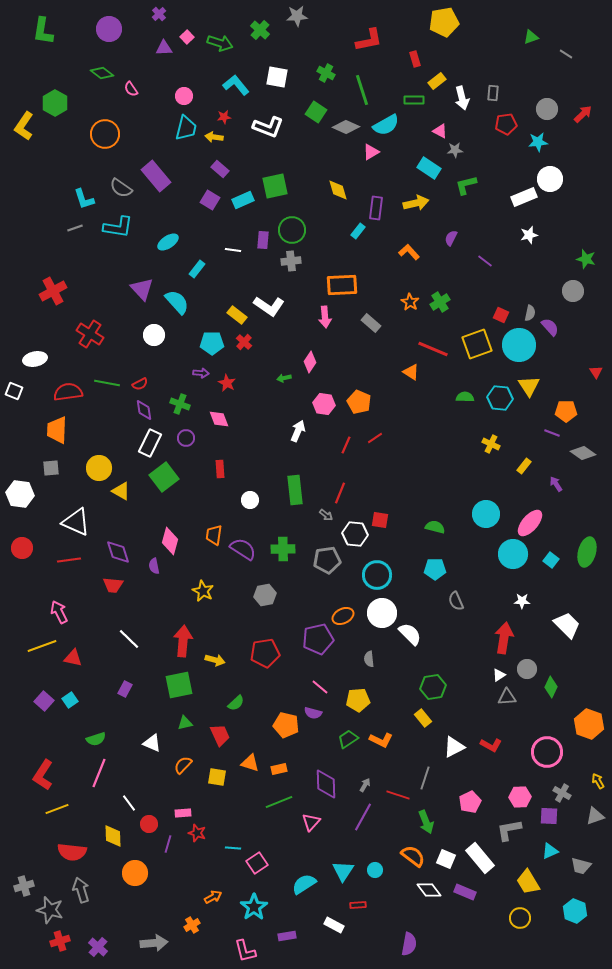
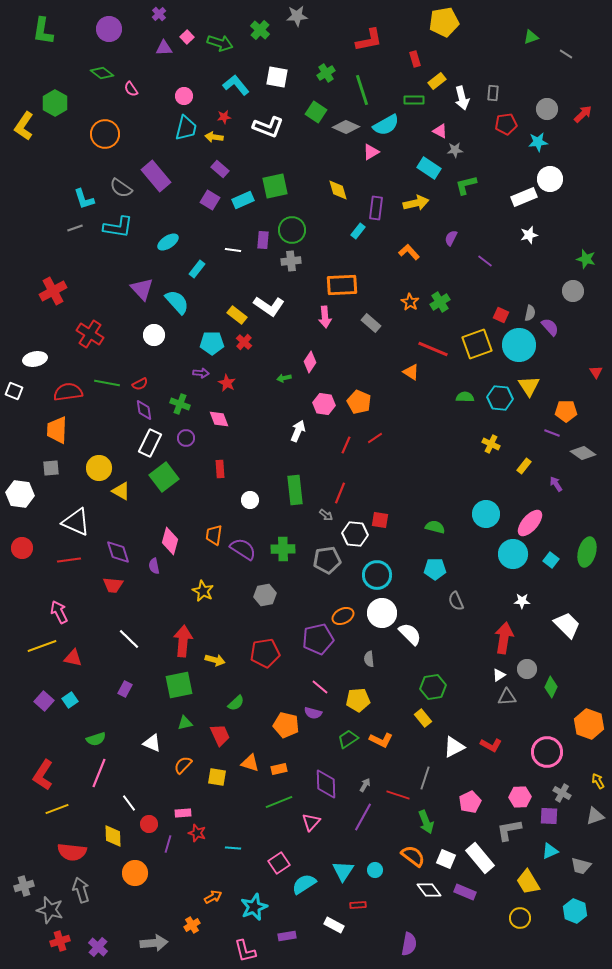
green cross at (326, 73): rotated 30 degrees clockwise
pink square at (257, 863): moved 22 px right
cyan star at (254, 907): rotated 12 degrees clockwise
